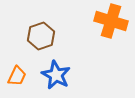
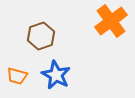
orange cross: rotated 36 degrees clockwise
orange trapezoid: rotated 80 degrees clockwise
